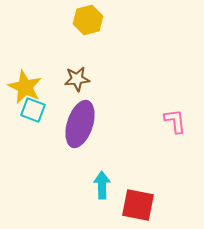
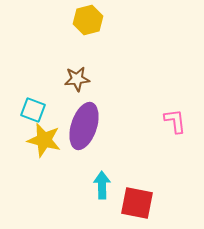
yellow star: moved 19 px right, 53 px down; rotated 12 degrees counterclockwise
purple ellipse: moved 4 px right, 2 px down
red square: moved 1 px left, 2 px up
